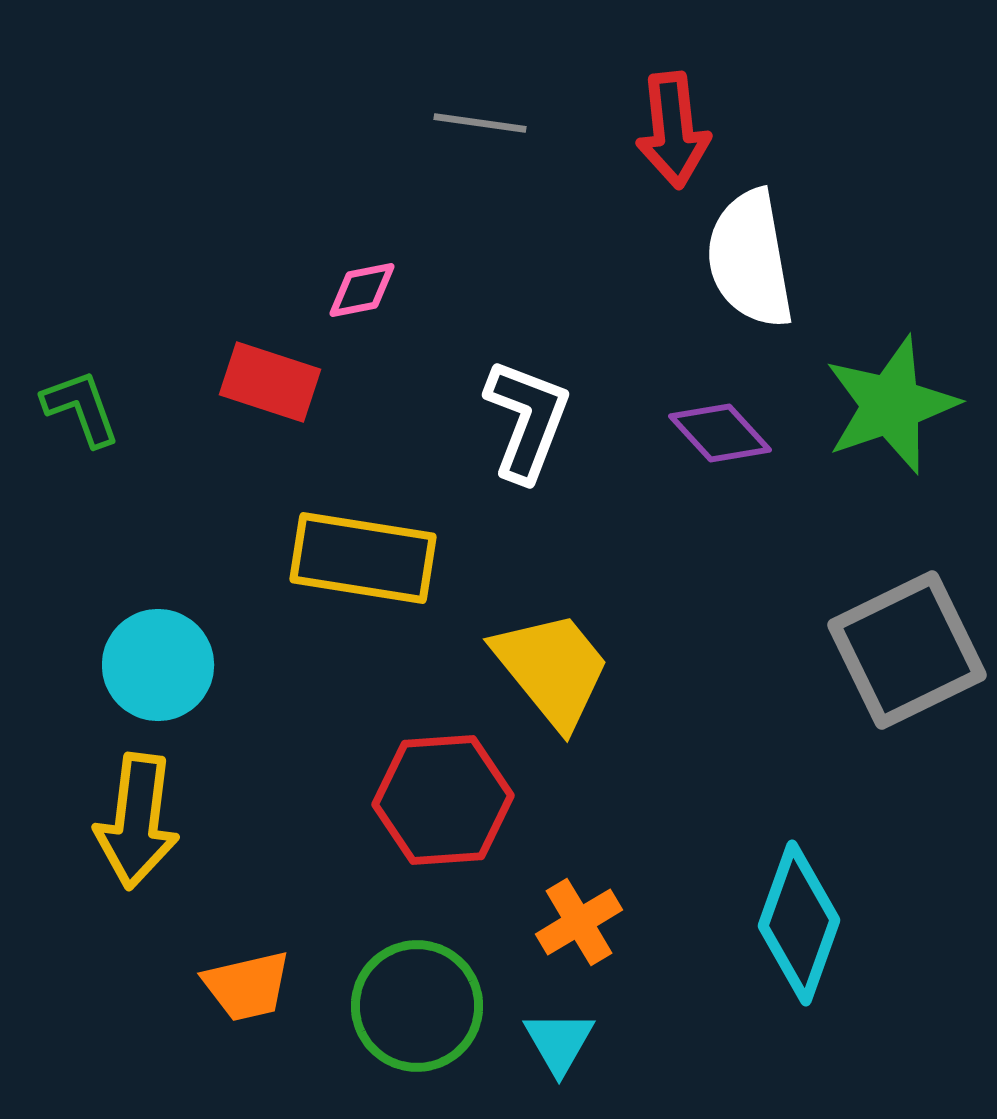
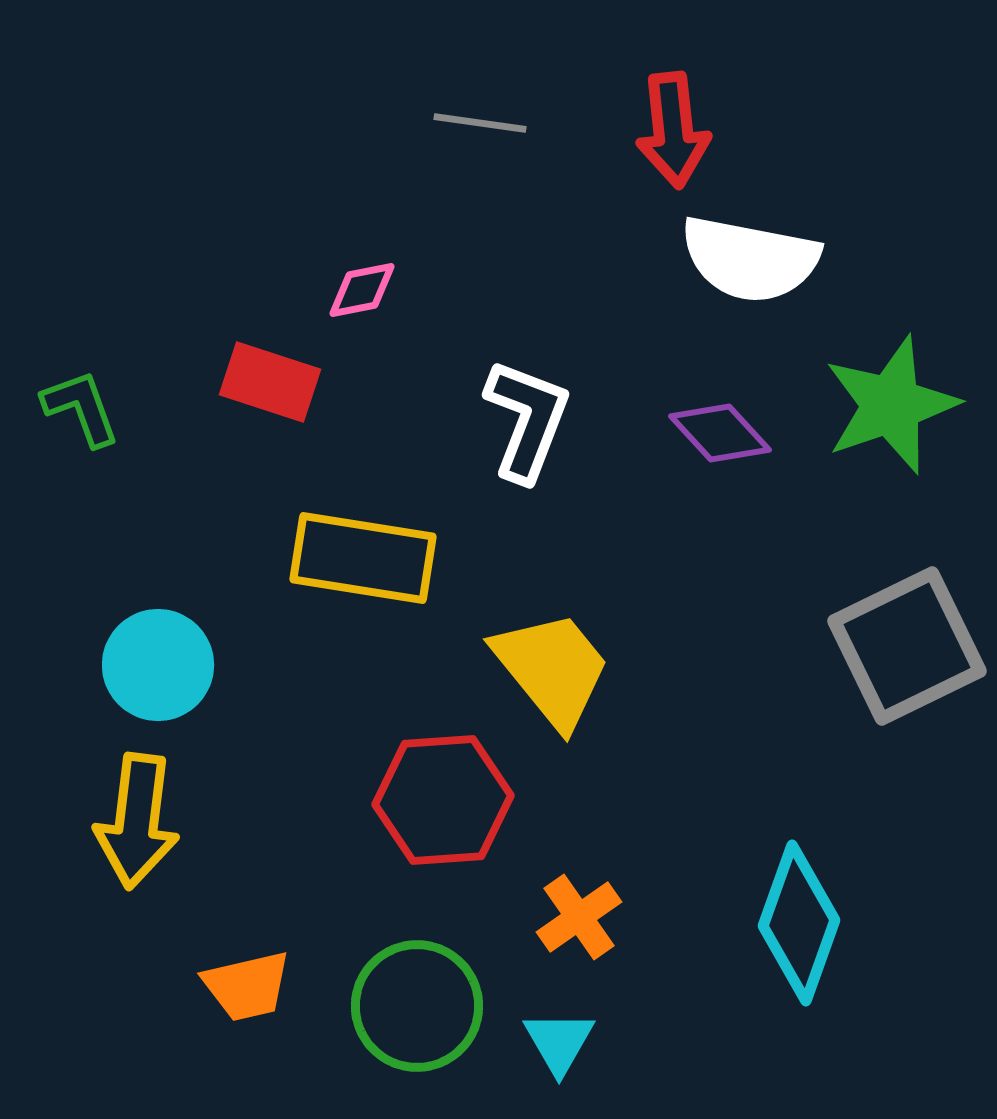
white semicircle: rotated 69 degrees counterclockwise
gray square: moved 4 px up
orange cross: moved 5 px up; rotated 4 degrees counterclockwise
